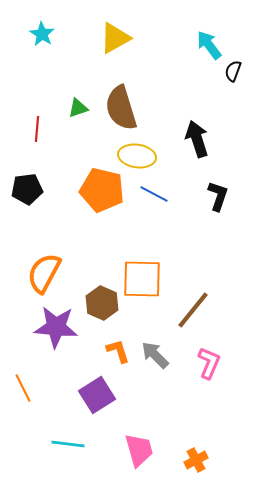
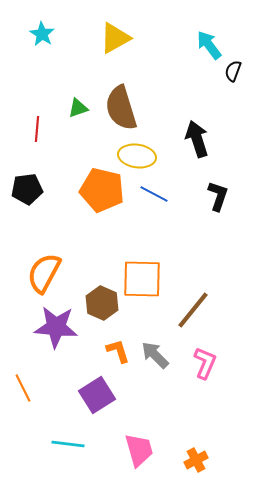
pink L-shape: moved 4 px left
